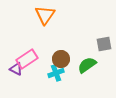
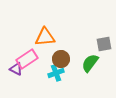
orange triangle: moved 22 px down; rotated 50 degrees clockwise
green semicircle: moved 3 px right, 2 px up; rotated 18 degrees counterclockwise
